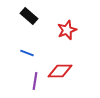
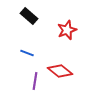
red diamond: rotated 40 degrees clockwise
